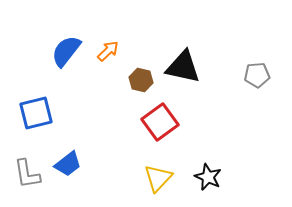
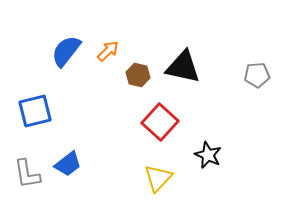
brown hexagon: moved 3 px left, 5 px up
blue square: moved 1 px left, 2 px up
red square: rotated 12 degrees counterclockwise
black star: moved 22 px up
